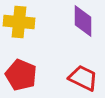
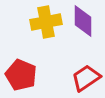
yellow cross: moved 27 px right; rotated 16 degrees counterclockwise
red trapezoid: moved 3 px right; rotated 60 degrees counterclockwise
